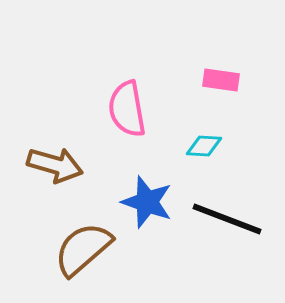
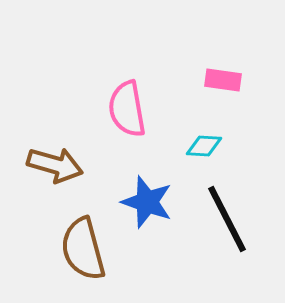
pink rectangle: moved 2 px right
black line: rotated 42 degrees clockwise
brown semicircle: rotated 64 degrees counterclockwise
